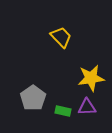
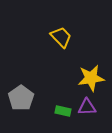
gray pentagon: moved 12 px left
